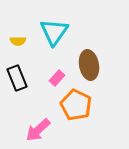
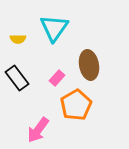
cyan triangle: moved 4 px up
yellow semicircle: moved 2 px up
black rectangle: rotated 15 degrees counterclockwise
orange pentagon: rotated 16 degrees clockwise
pink arrow: rotated 12 degrees counterclockwise
